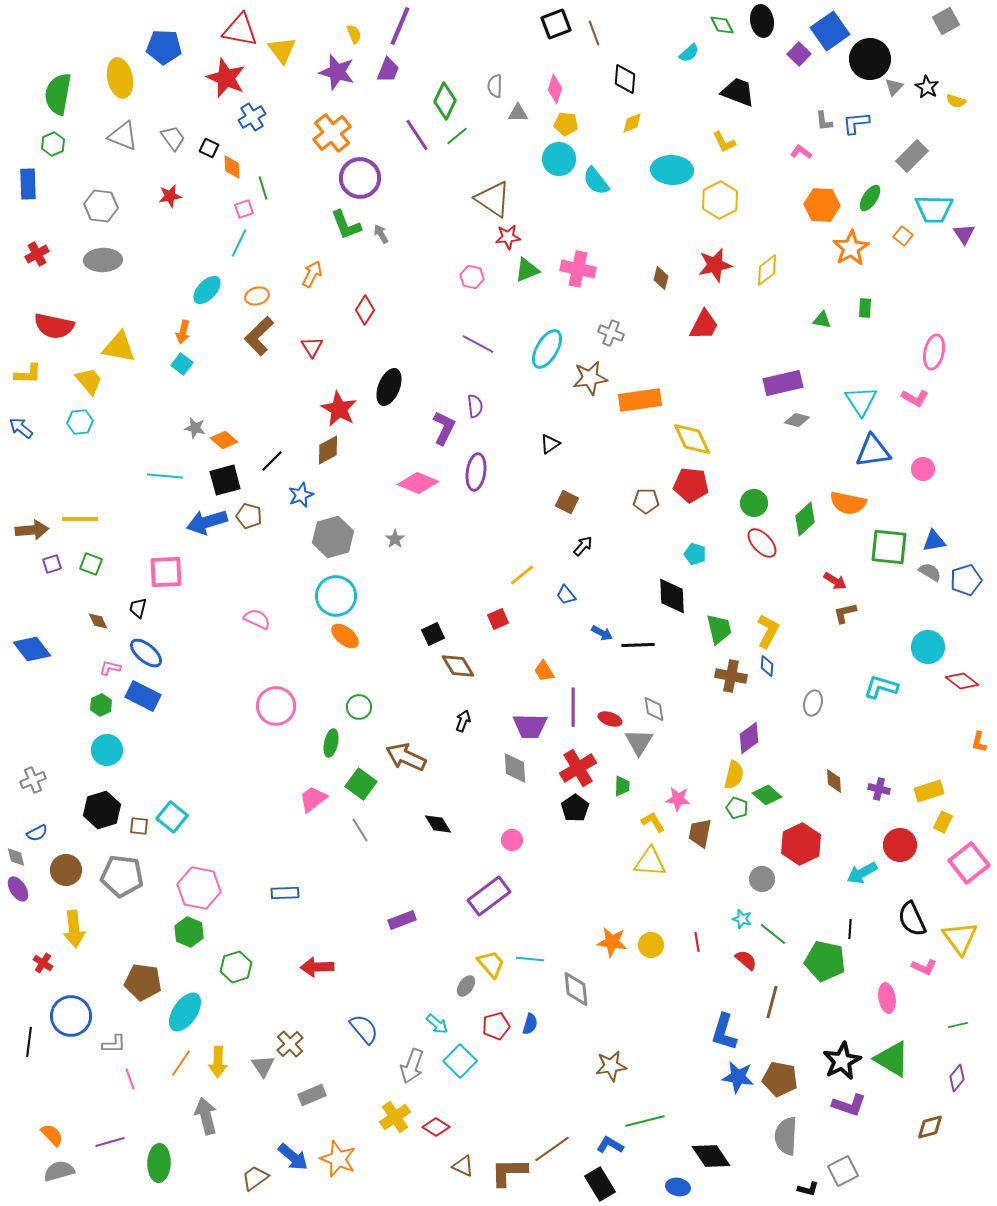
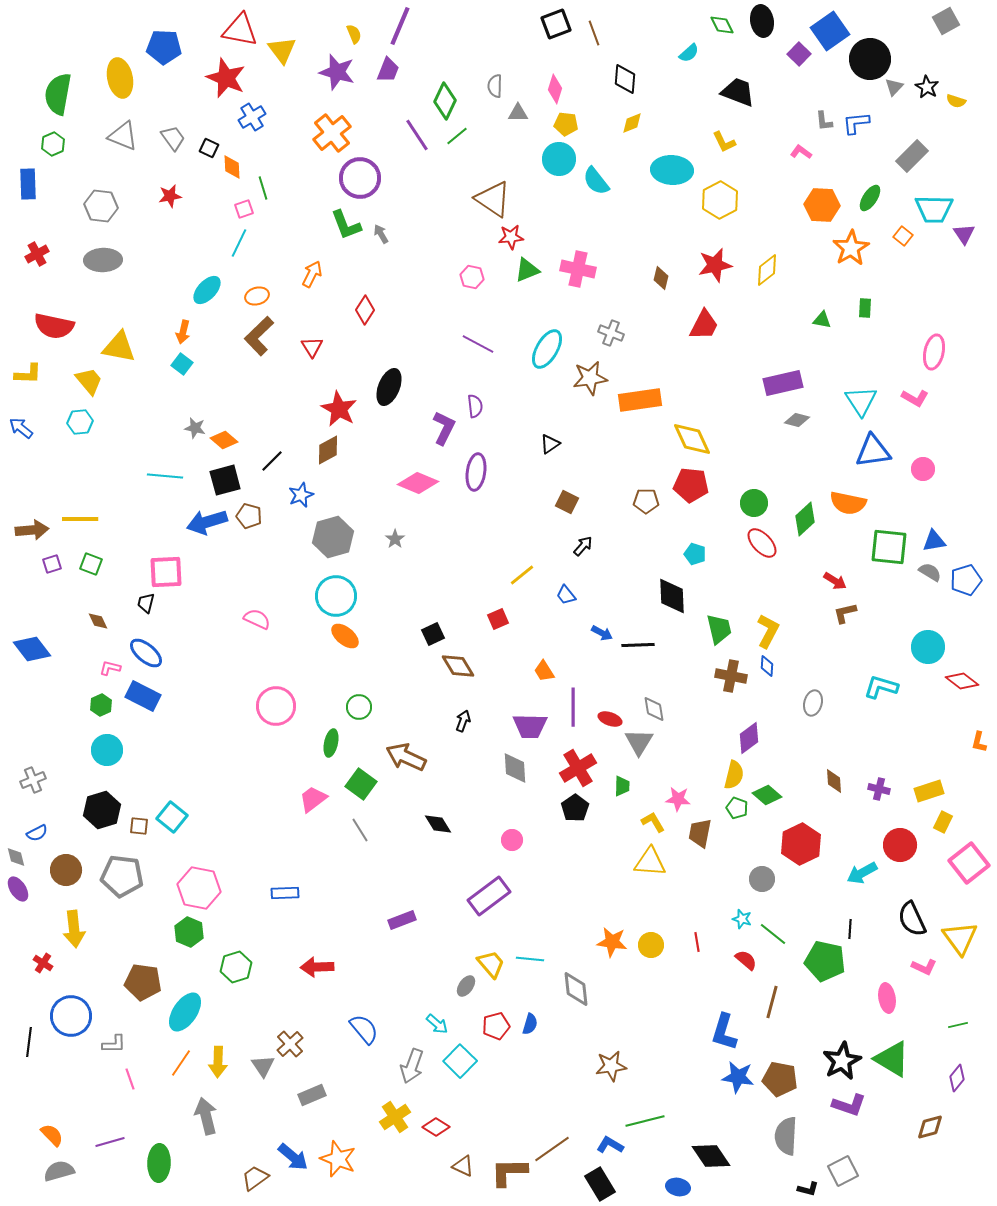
red star at (508, 237): moved 3 px right
black trapezoid at (138, 608): moved 8 px right, 5 px up
